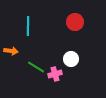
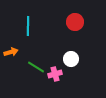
orange arrow: moved 1 px down; rotated 24 degrees counterclockwise
